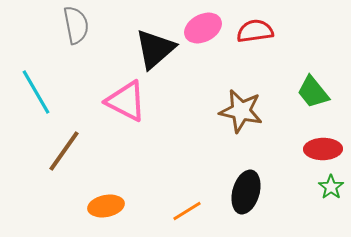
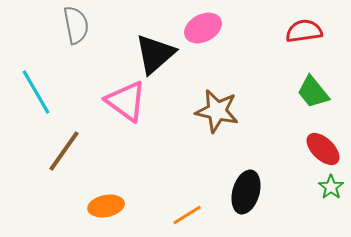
red semicircle: moved 49 px right
black triangle: moved 5 px down
pink triangle: rotated 9 degrees clockwise
brown star: moved 24 px left
red ellipse: rotated 45 degrees clockwise
orange line: moved 4 px down
